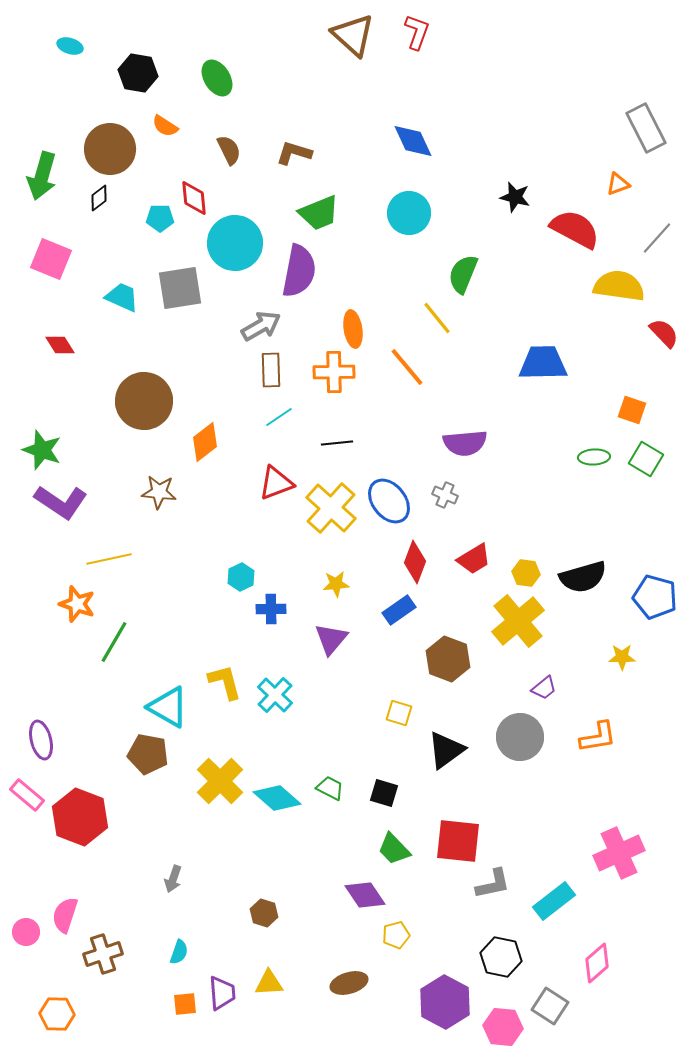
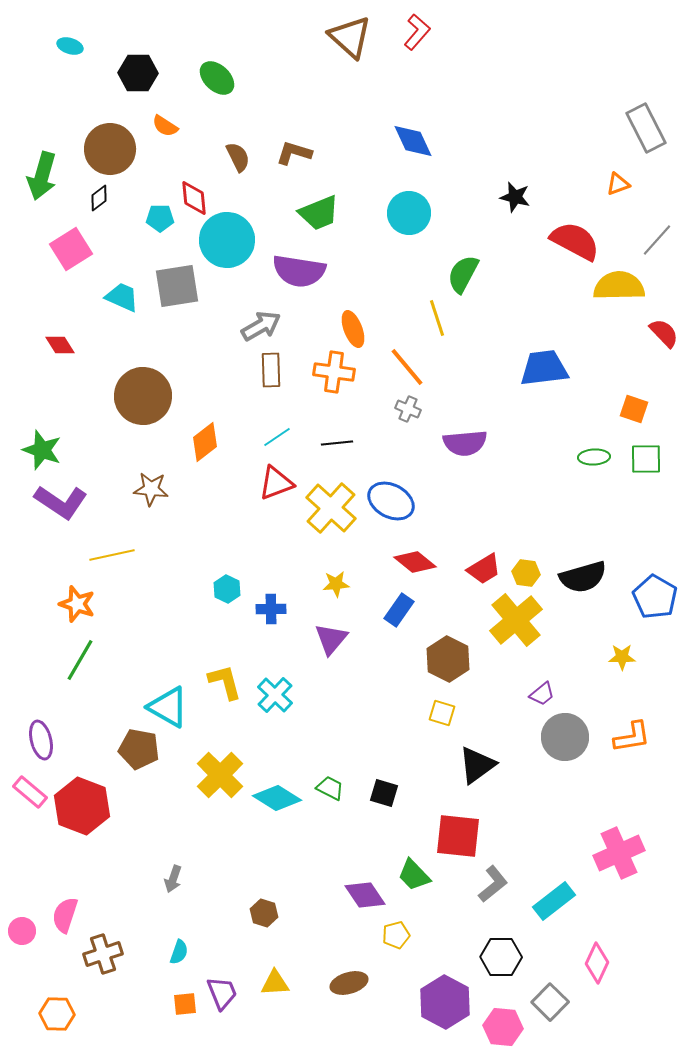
red L-shape at (417, 32): rotated 21 degrees clockwise
brown triangle at (353, 35): moved 3 px left, 2 px down
black hexagon at (138, 73): rotated 9 degrees counterclockwise
green ellipse at (217, 78): rotated 15 degrees counterclockwise
brown semicircle at (229, 150): moved 9 px right, 7 px down
red semicircle at (575, 229): moved 12 px down
gray line at (657, 238): moved 2 px down
cyan circle at (235, 243): moved 8 px left, 3 px up
pink square at (51, 259): moved 20 px right, 10 px up; rotated 36 degrees clockwise
purple semicircle at (299, 271): rotated 88 degrees clockwise
green semicircle at (463, 274): rotated 6 degrees clockwise
yellow semicircle at (619, 286): rotated 9 degrees counterclockwise
gray square at (180, 288): moved 3 px left, 2 px up
yellow line at (437, 318): rotated 21 degrees clockwise
orange ellipse at (353, 329): rotated 12 degrees counterclockwise
blue trapezoid at (543, 363): moved 1 px right, 5 px down; rotated 6 degrees counterclockwise
orange cross at (334, 372): rotated 9 degrees clockwise
brown circle at (144, 401): moved 1 px left, 5 px up
orange square at (632, 410): moved 2 px right, 1 px up
cyan line at (279, 417): moved 2 px left, 20 px down
green square at (646, 459): rotated 32 degrees counterclockwise
brown star at (159, 492): moved 8 px left, 3 px up
gray cross at (445, 495): moved 37 px left, 86 px up
blue ellipse at (389, 501): moved 2 px right; rotated 24 degrees counterclockwise
yellow line at (109, 559): moved 3 px right, 4 px up
red trapezoid at (474, 559): moved 10 px right, 10 px down
red diamond at (415, 562): rotated 72 degrees counterclockwise
cyan hexagon at (241, 577): moved 14 px left, 12 px down; rotated 8 degrees counterclockwise
blue pentagon at (655, 597): rotated 15 degrees clockwise
blue rectangle at (399, 610): rotated 20 degrees counterclockwise
yellow cross at (518, 621): moved 2 px left, 1 px up
green line at (114, 642): moved 34 px left, 18 px down
brown hexagon at (448, 659): rotated 6 degrees clockwise
purple trapezoid at (544, 688): moved 2 px left, 6 px down
yellow square at (399, 713): moved 43 px right
gray circle at (520, 737): moved 45 px right
orange L-shape at (598, 737): moved 34 px right
black triangle at (446, 750): moved 31 px right, 15 px down
brown pentagon at (148, 754): moved 9 px left, 5 px up
yellow cross at (220, 781): moved 6 px up
pink rectangle at (27, 795): moved 3 px right, 3 px up
cyan diamond at (277, 798): rotated 9 degrees counterclockwise
red hexagon at (80, 817): moved 2 px right, 11 px up
red square at (458, 841): moved 5 px up
green trapezoid at (394, 849): moved 20 px right, 26 px down
gray L-shape at (493, 884): rotated 27 degrees counterclockwise
pink circle at (26, 932): moved 4 px left, 1 px up
black hexagon at (501, 957): rotated 12 degrees counterclockwise
pink diamond at (597, 963): rotated 24 degrees counterclockwise
yellow triangle at (269, 983): moved 6 px right
purple trapezoid at (222, 993): rotated 18 degrees counterclockwise
gray square at (550, 1006): moved 4 px up; rotated 12 degrees clockwise
